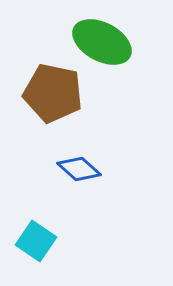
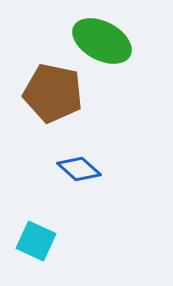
green ellipse: moved 1 px up
cyan square: rotated 9 degrees counterclockwise
